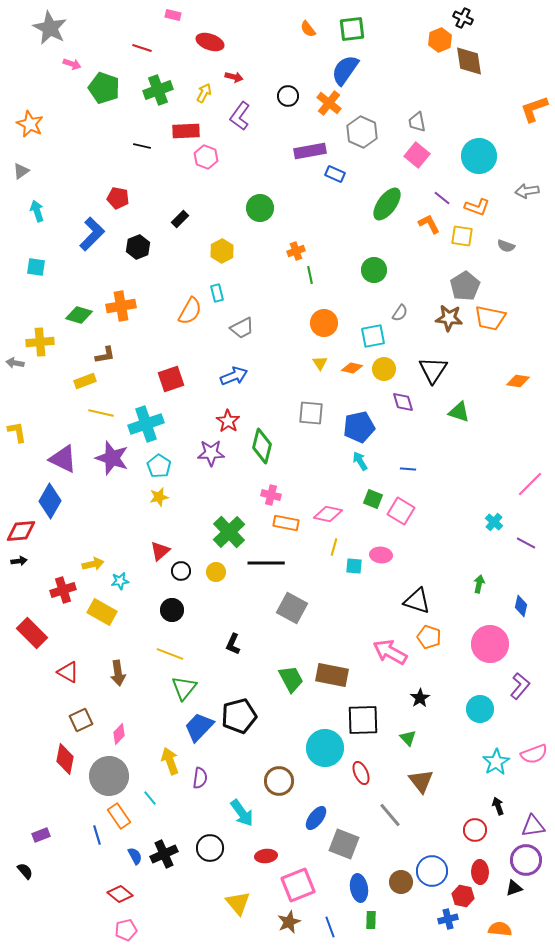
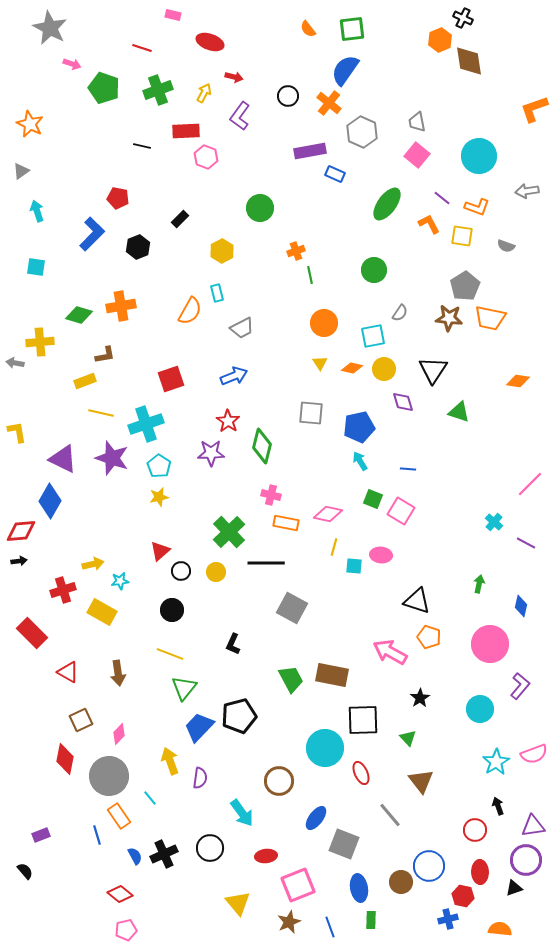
blue circle at (432, 871): moved 3 px left, 5 px up
